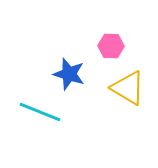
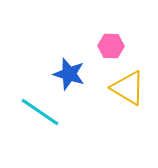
cyan line: rotated 12 degrees clockwise
